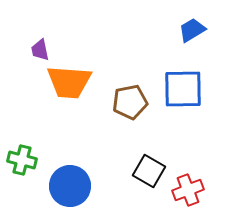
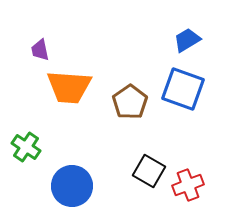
blue trapezoid: moved 5 px left, 10 px down
orange trapezoid: moved 5 px down
blue square: rotated 21 degrees clockwise
brown pentagon: rotated 24 degrees counterclockwise
green cross: moved 4 px right, 13 px up; rotated 20 degrees clockwise
blue circle: moved 2 px right
red cross: moved 5 px up
